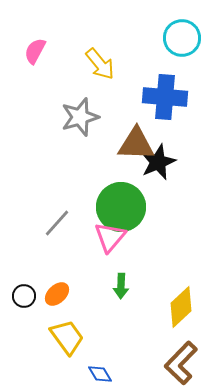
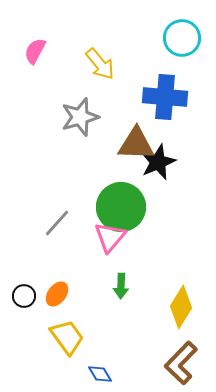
orange ellipse: rotated 10 degrees counterclockwise
yellow diamond: rotated 15 degrees counterclockwise
